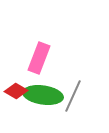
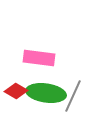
pink rectangle: rotated 76 degrees clockwise
green ellipse: moved 3 px right, 2 px up
